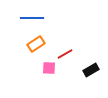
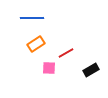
red line: moved 1 px right, 1 px up
